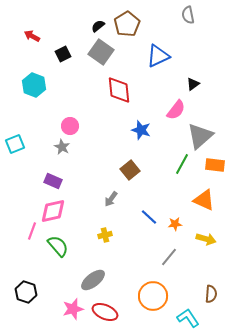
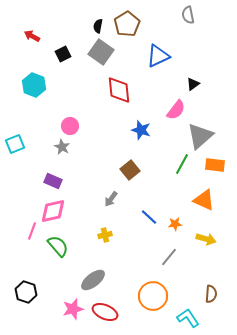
black semicircle: rotated 40 degrees counterclockwise
